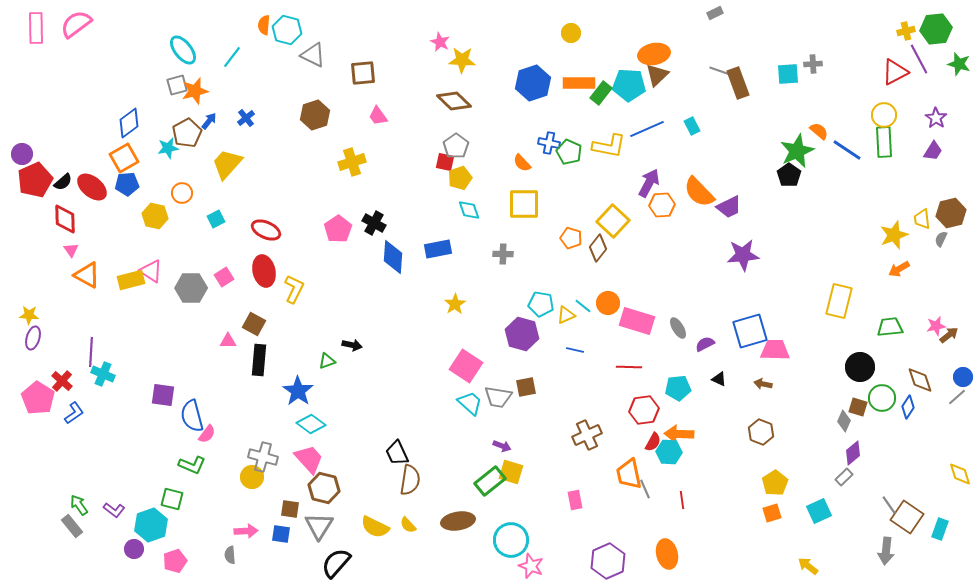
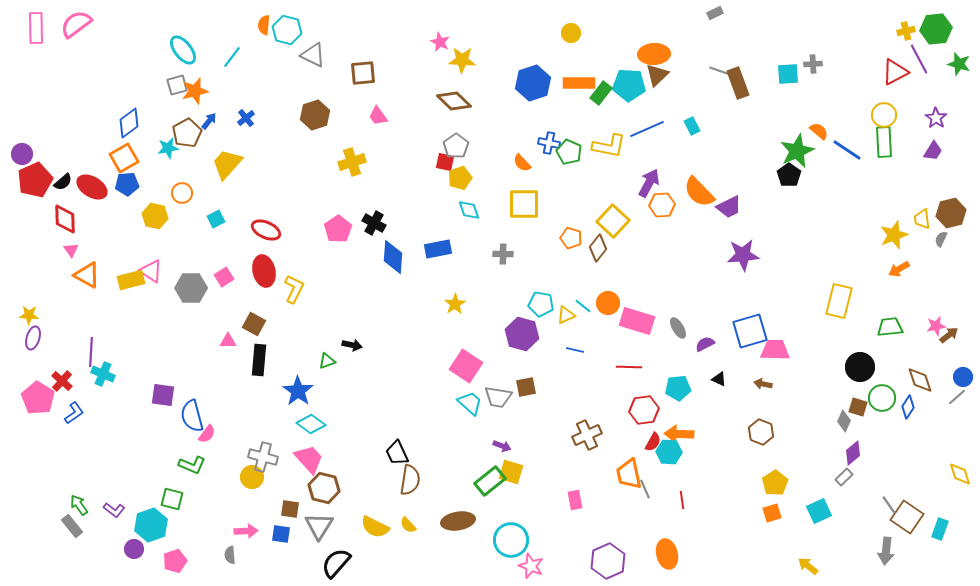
orange ellipse at (654, 54): rotated 8 degrees clockwise
red ellipse at (92, 187): rotated 8 degrees counterclockwise
